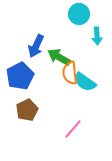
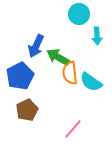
green arrow: moved 1 px left
cyan semicircle: moved 6 px right
